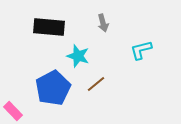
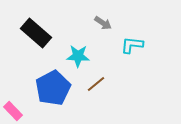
gray arrow: rotated 42 degrees counterclockwise
black rectangle: moved 13 px left, 6 px down; rotated 36 degrees clockwise
cyan L-shape: moved 9 px left, 5 px up; rotated 20 degrees clockwise
cyan star: rotated 15 degrees counterclockwise
